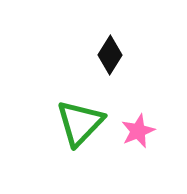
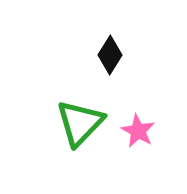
pink star: rotated 20 degrees counterclockwise
